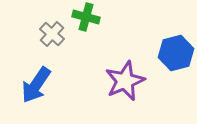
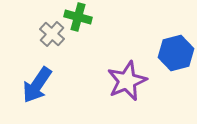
green cross: moved 8 px left
purple star: moved 2 px right
blue arrow: moved 1 px right
